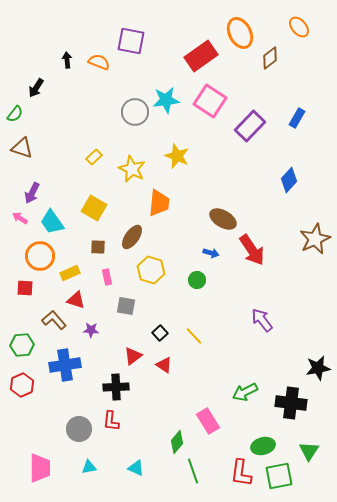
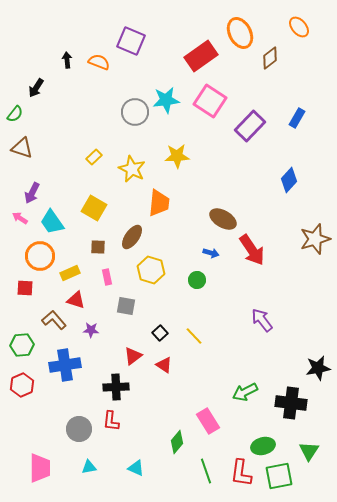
purple square at (131, 41): rotated 12 degrees clockwise
yellow star at (177, 156): rotated 25 degrees counterclockwise
brown star at (315, 239): rotated 8 degrees clockwise
green line at (193, 471): moved 13 px right
